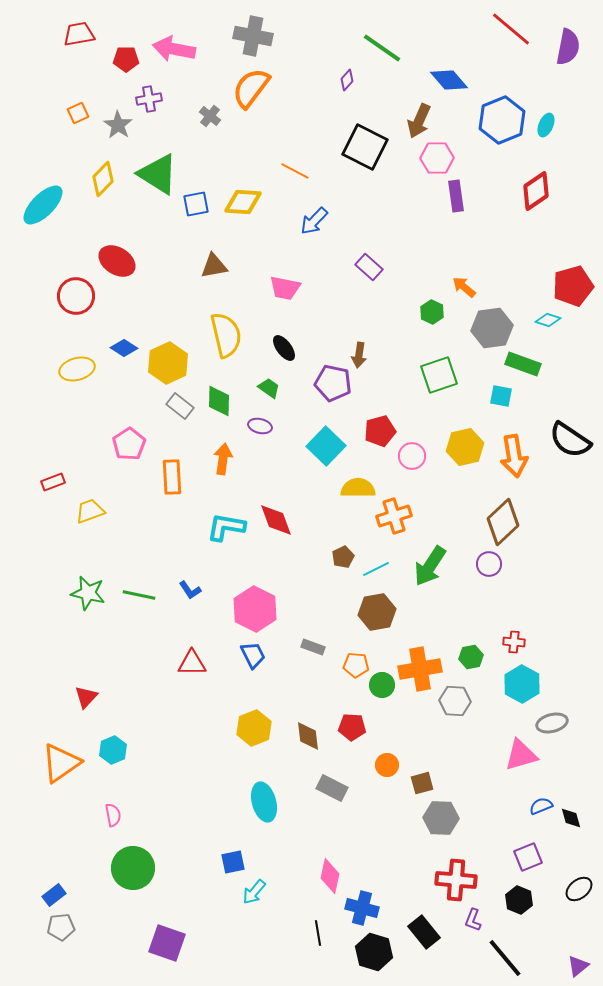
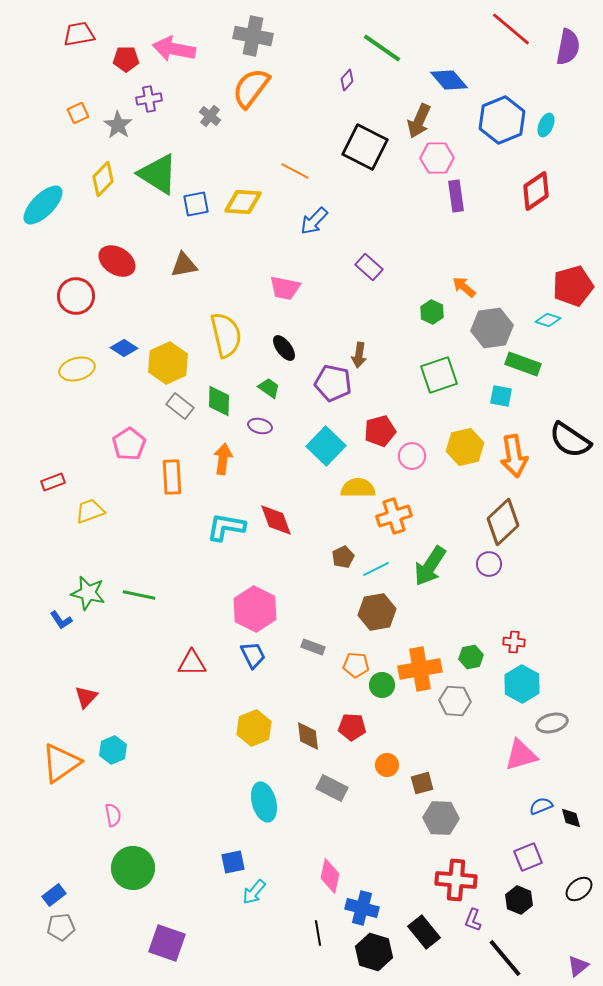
brown triangle at (214, 266): moved 30 px left, 1 px up
blue L-shape at (190, 590): moved 129 px left, 30 px down
